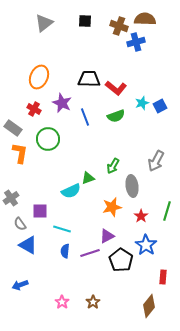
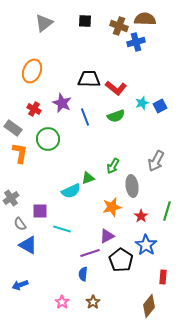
orange ellipse: moved 7 px left, 6 px up
blue semicircle: moved 18 px right, 23 px down
